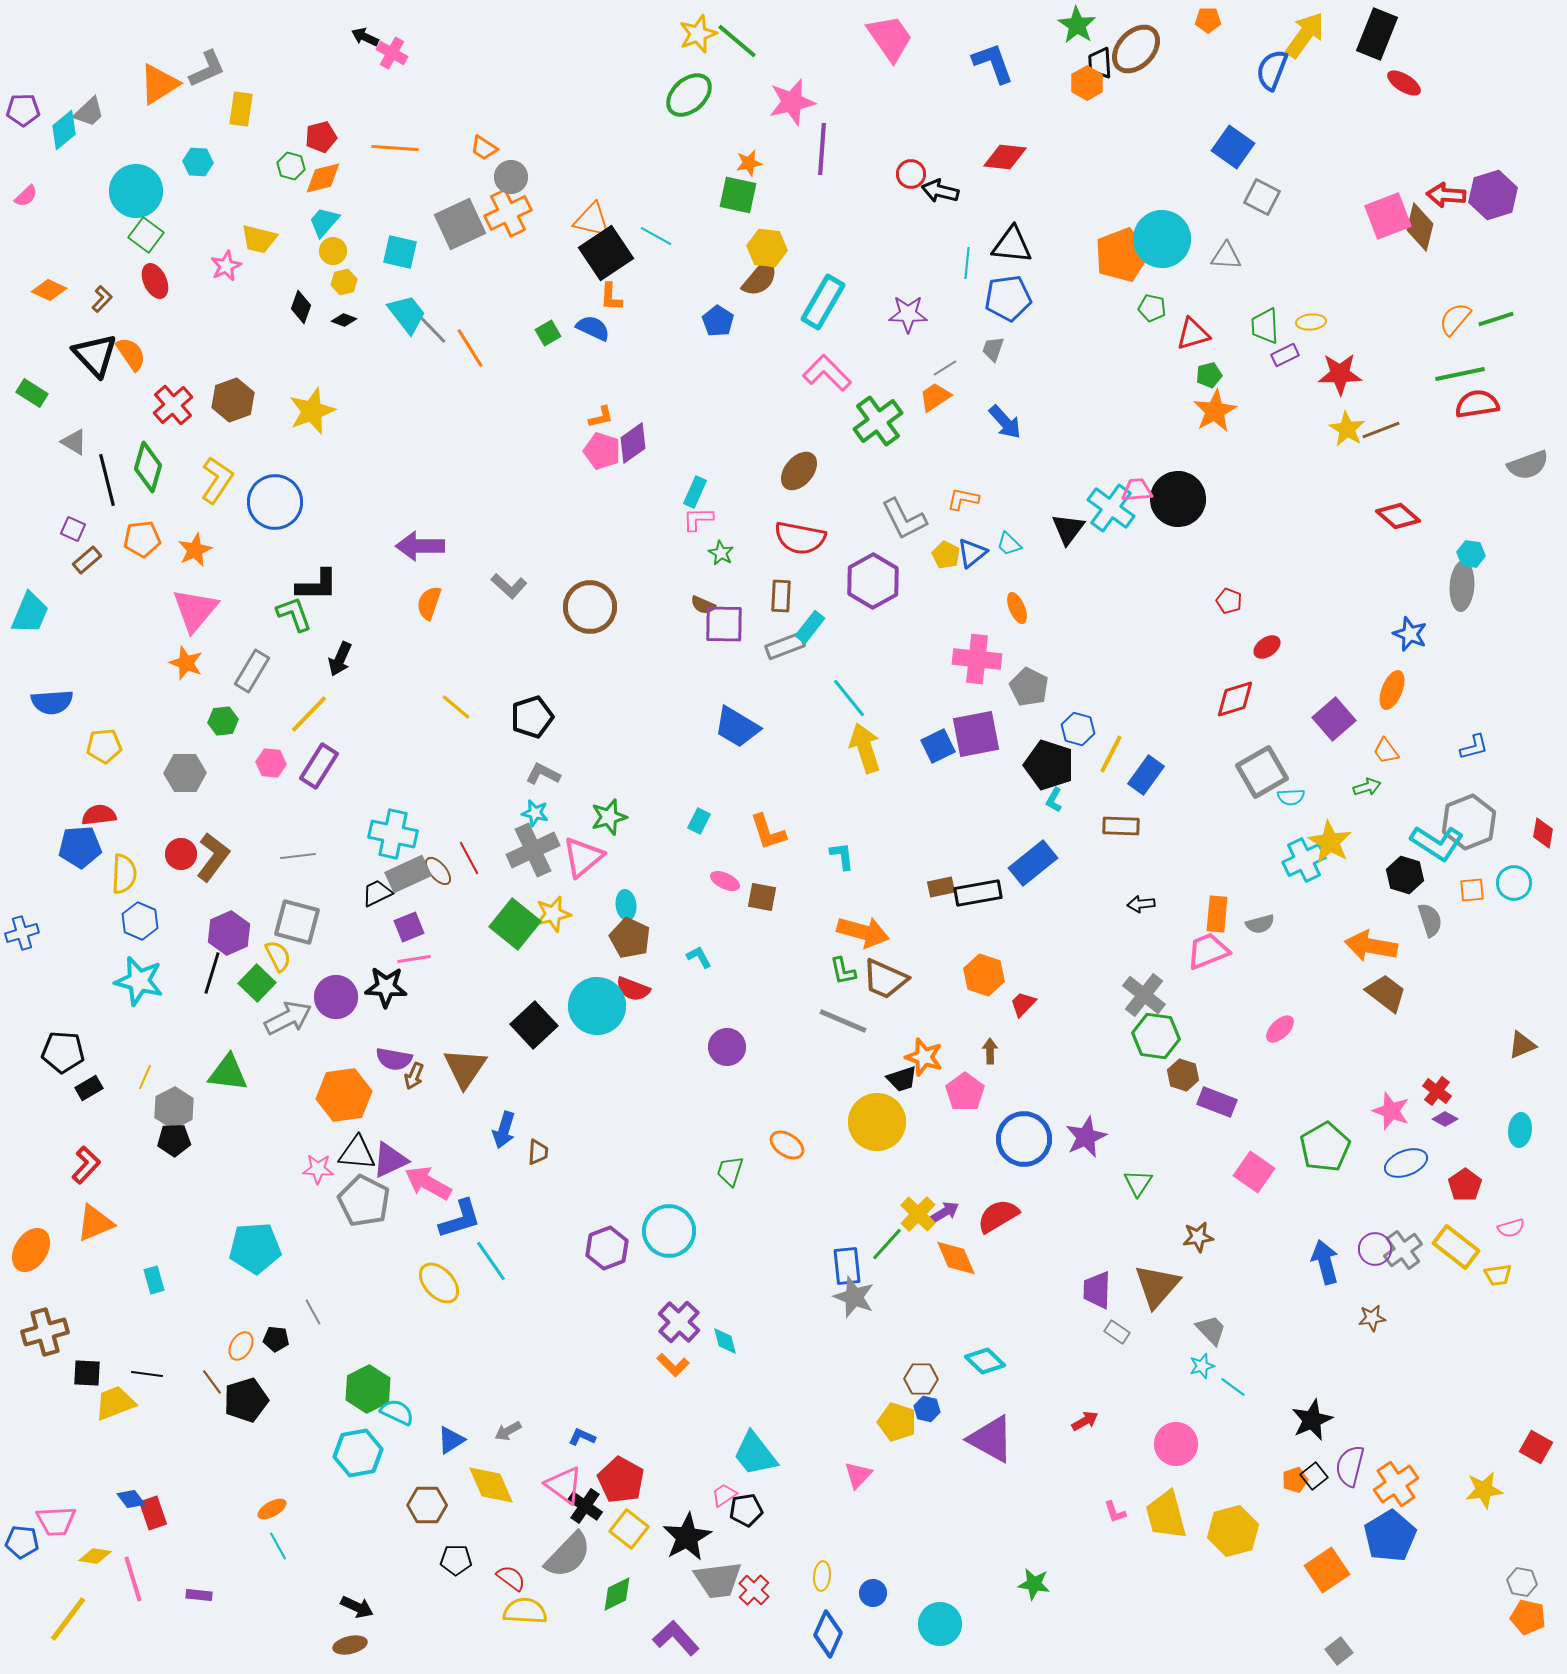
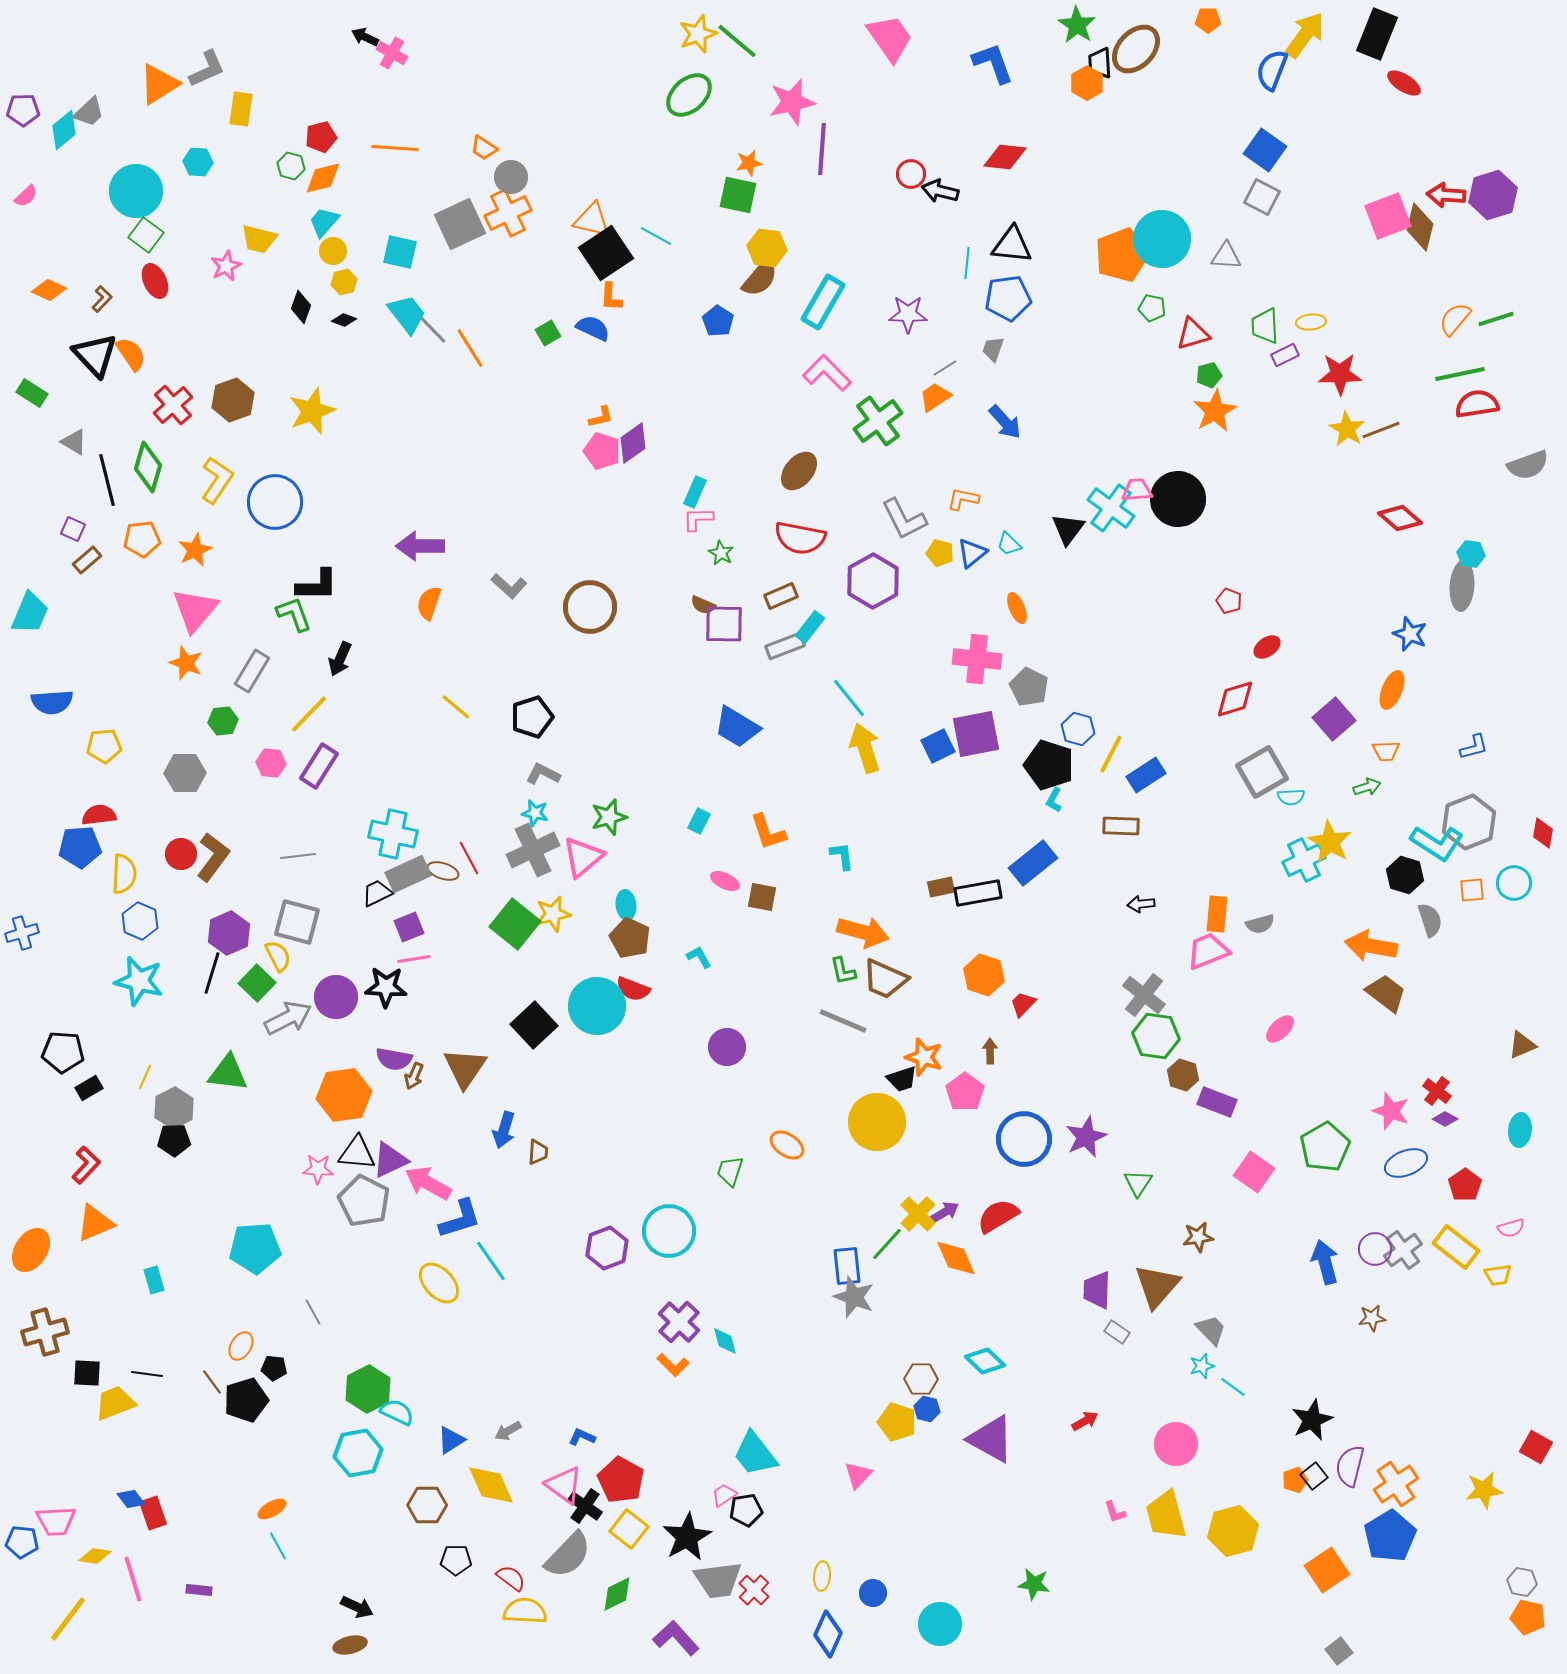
blue square at (1233, 147): moved 32 px right, 3 px down
red diamond at (1398, 516): moved 2 px right, 2 px down
yellow pentagon at (946, 555): moved 6 px left, 2 px up; rotated 12 degrees counterclockwise
brown rectangle at (781, 596): rotated 64 degrees clockwise
orange trapezoid at (1386, 751): rotated 56 degrees counterclockwise
blue rectangle at (1146, 775): rotated 21 degrees clockwise
brown ellipse at (438, 871): moved 5 px right; rotated 32 degrees counterclockwise
black pentagon at (276, 1339): moved 2 px left, 29 px down
purple rectangle at (199, 1595): moved 5 px up
